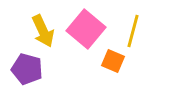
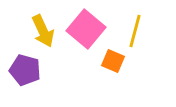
yellow line: moved 2 px right
purple pentagon: moved 2 px left, 1 px down
